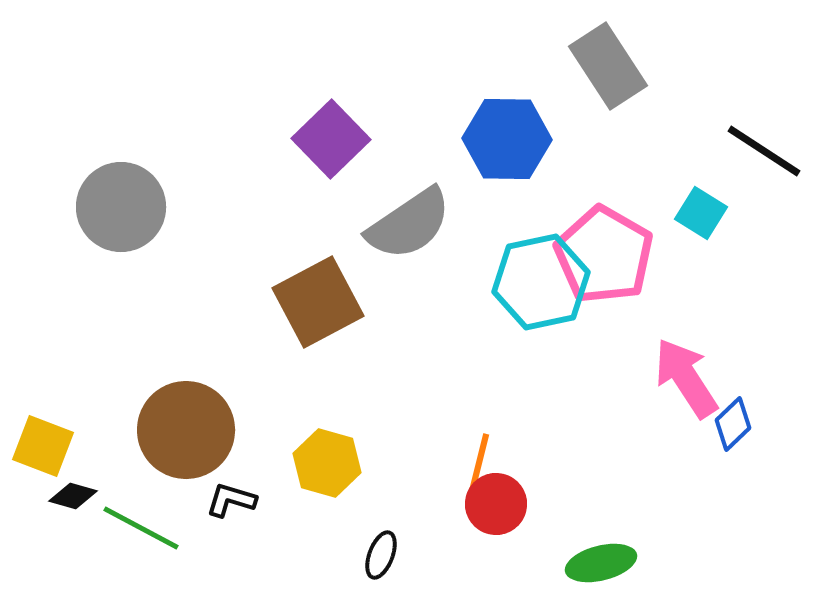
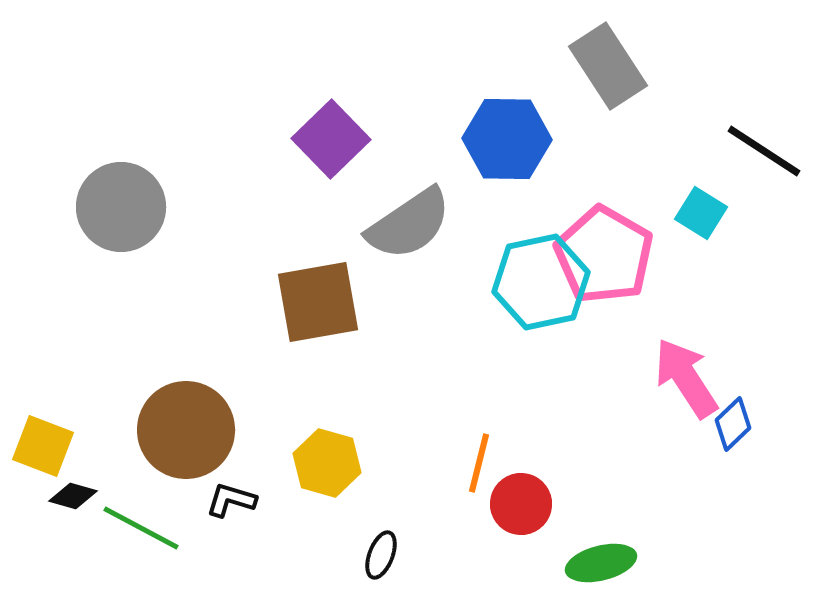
brown square: rotated 18 degrees clockwise
red circle: moved 25 px right
